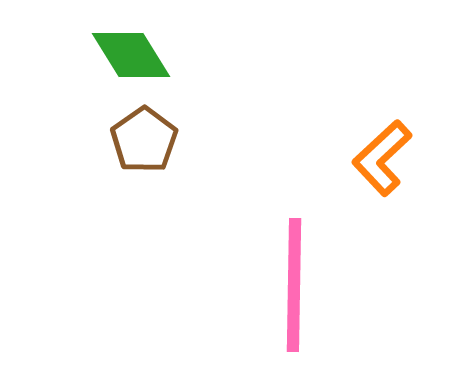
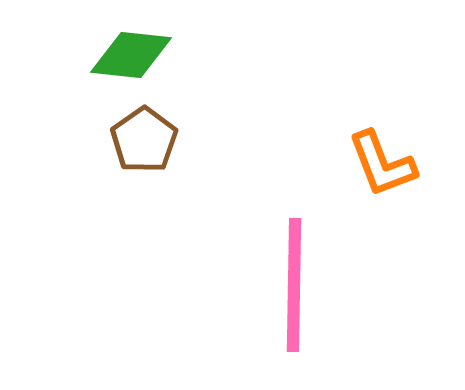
green diamond: rotated 52 degrees counterclockwise
orange L-shape: moved 6 px down; rotated 68 degrees counterclockwise
